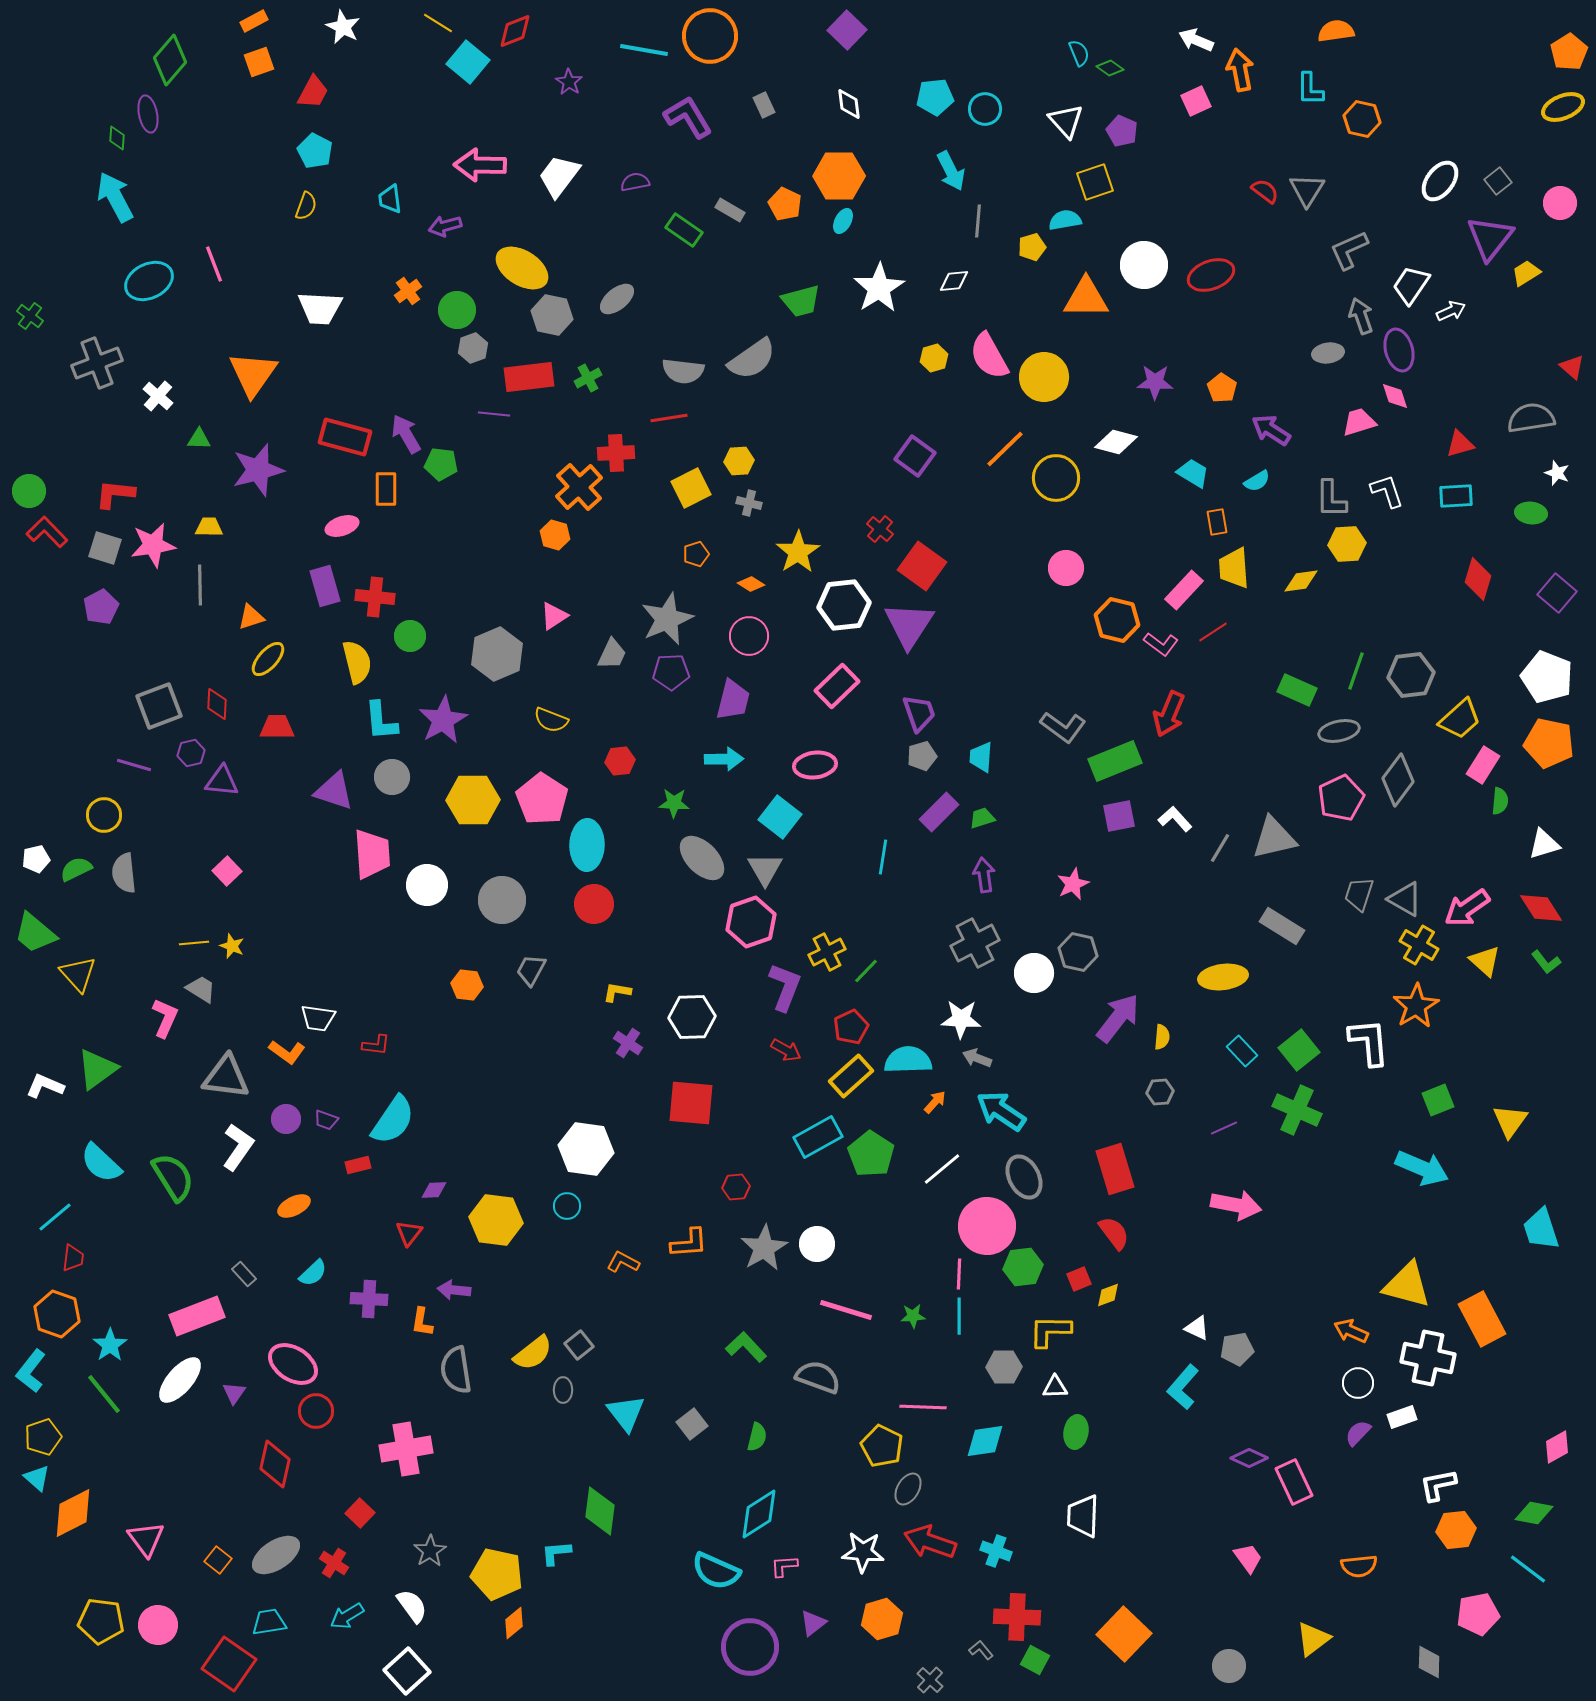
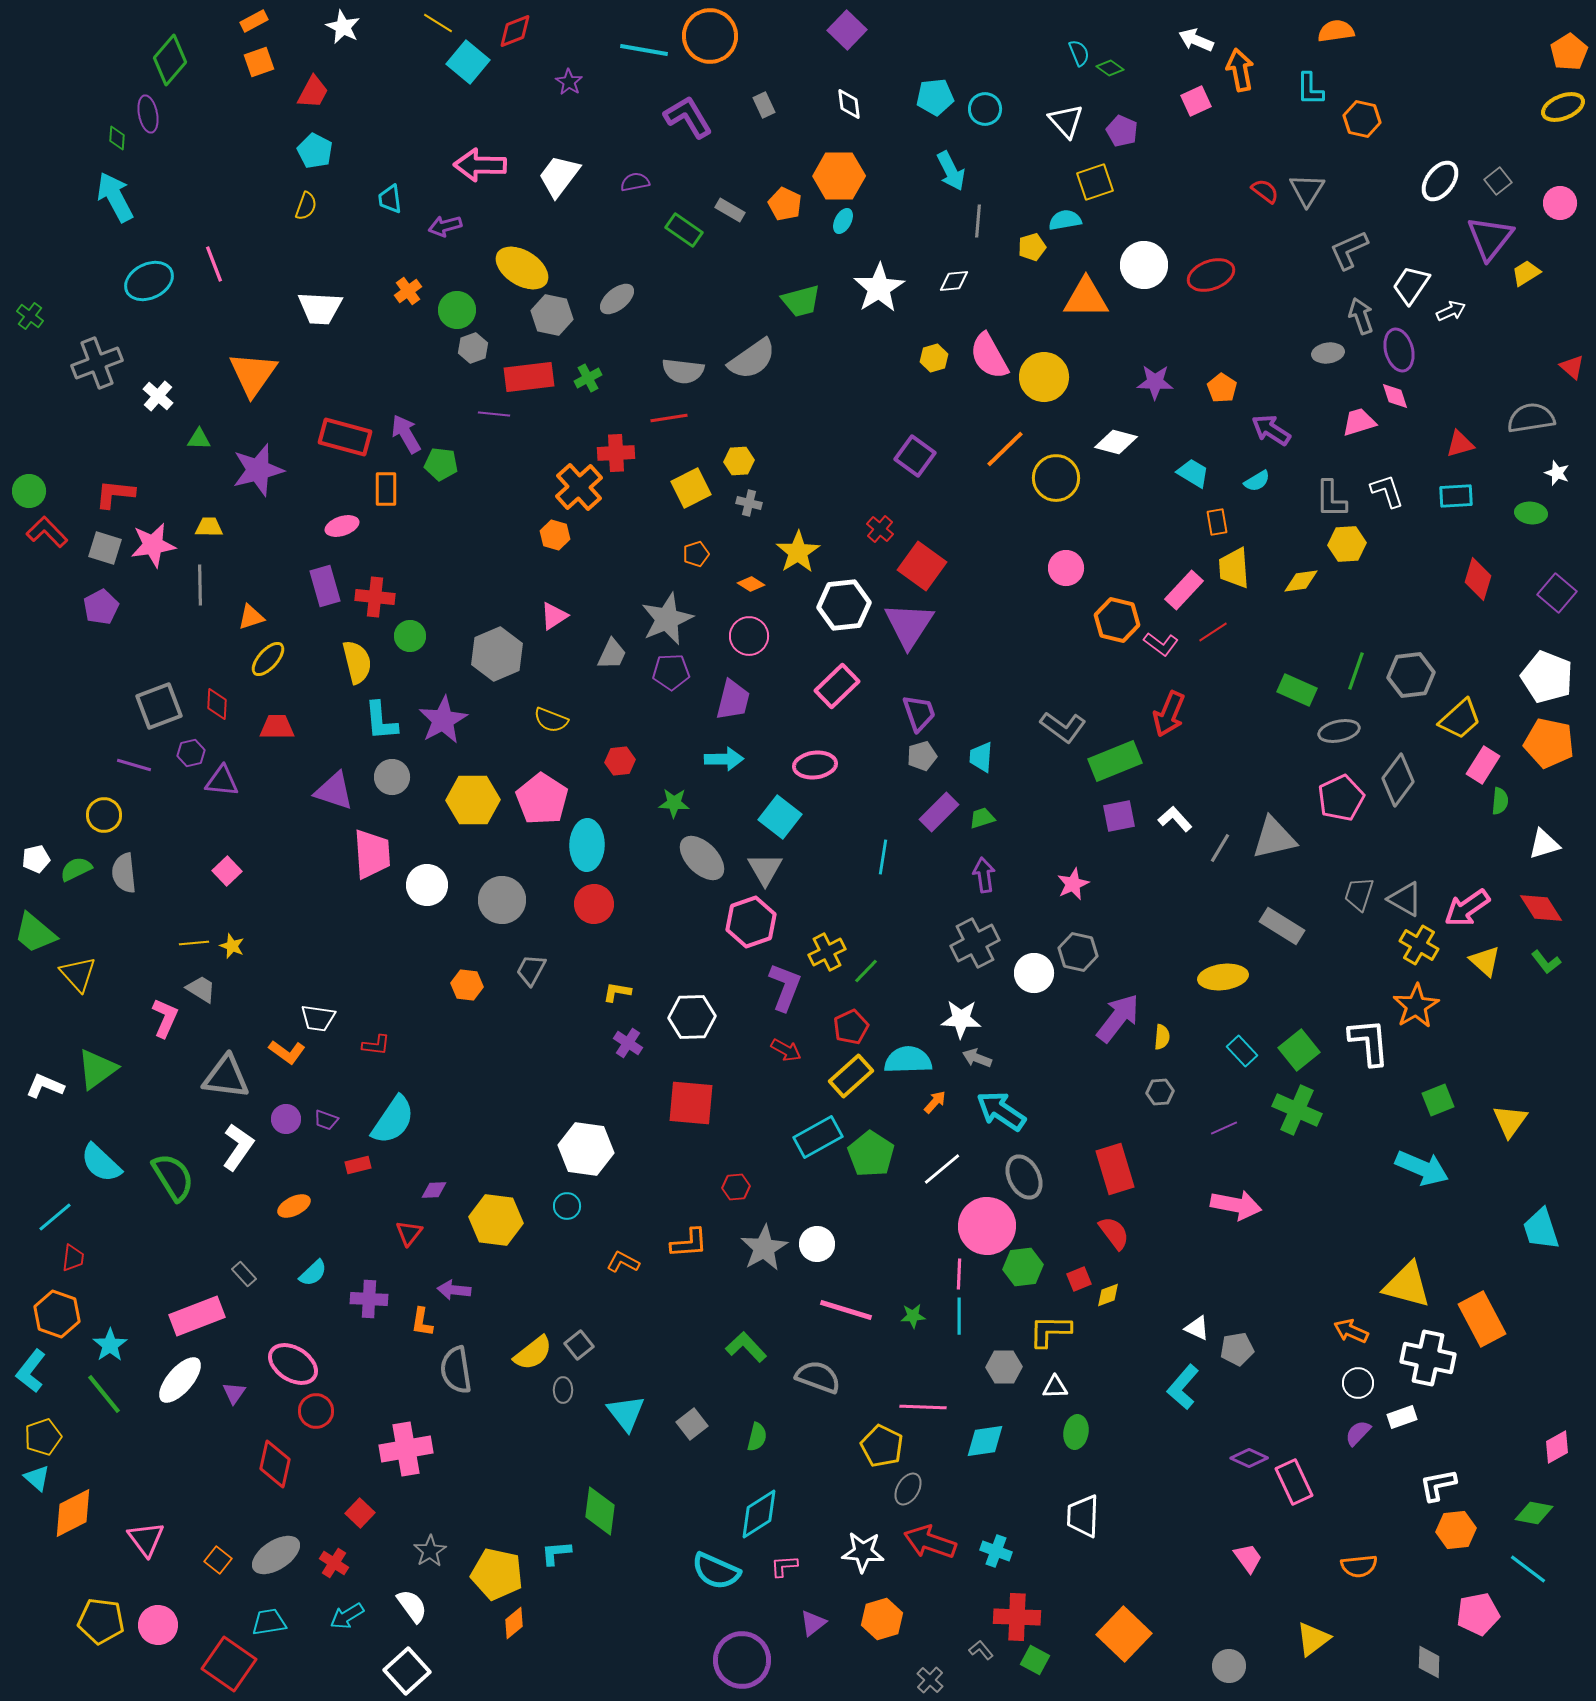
purple circle at (750, 1647): moved 8 px left, 13 px down
